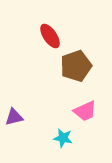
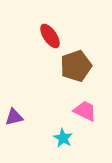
pink trapezoid: rotated 130 degrees counterclockwise
cyan star: rotated 18 degrees clockwise
